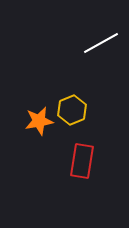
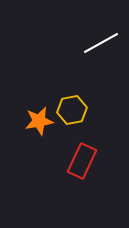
yellow hexagon: rotated 12 degrees clockwise
red rectangle: rotated 16 degrees clockwise
